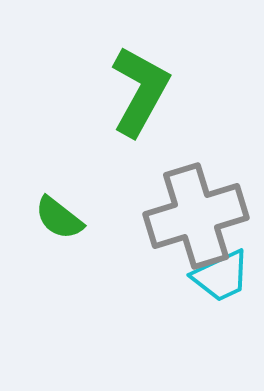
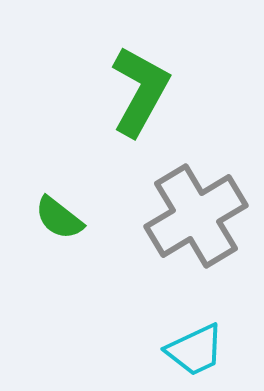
gray cross: rotated 14 degrees counterclockwise
cyan trapezoid: moved 26 px left, 74 px down
